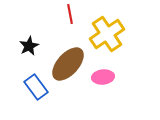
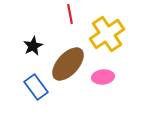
black star: moved 4 px right
